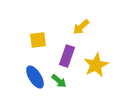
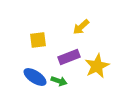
purple rectangle: moved 2 px right, 1 px down; rotated 50 degrees clockwise
yellow star: moved 1 px right, 1 px down
blue ellipse: rotated 25 degrees counterclockwise
green arrow: rotated 21 degrees counterclockwise
